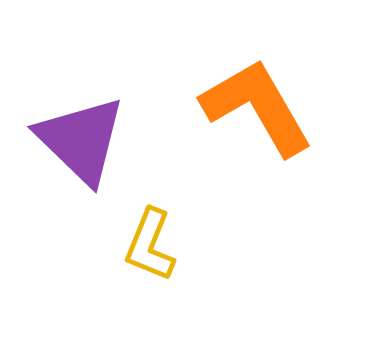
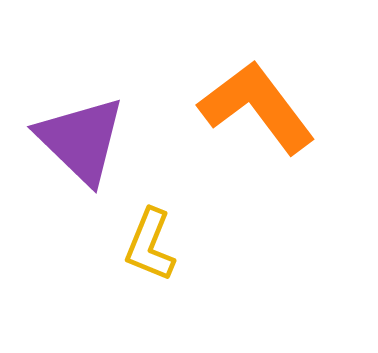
orange L-shape: rotated 7 degrees counterclockwise
